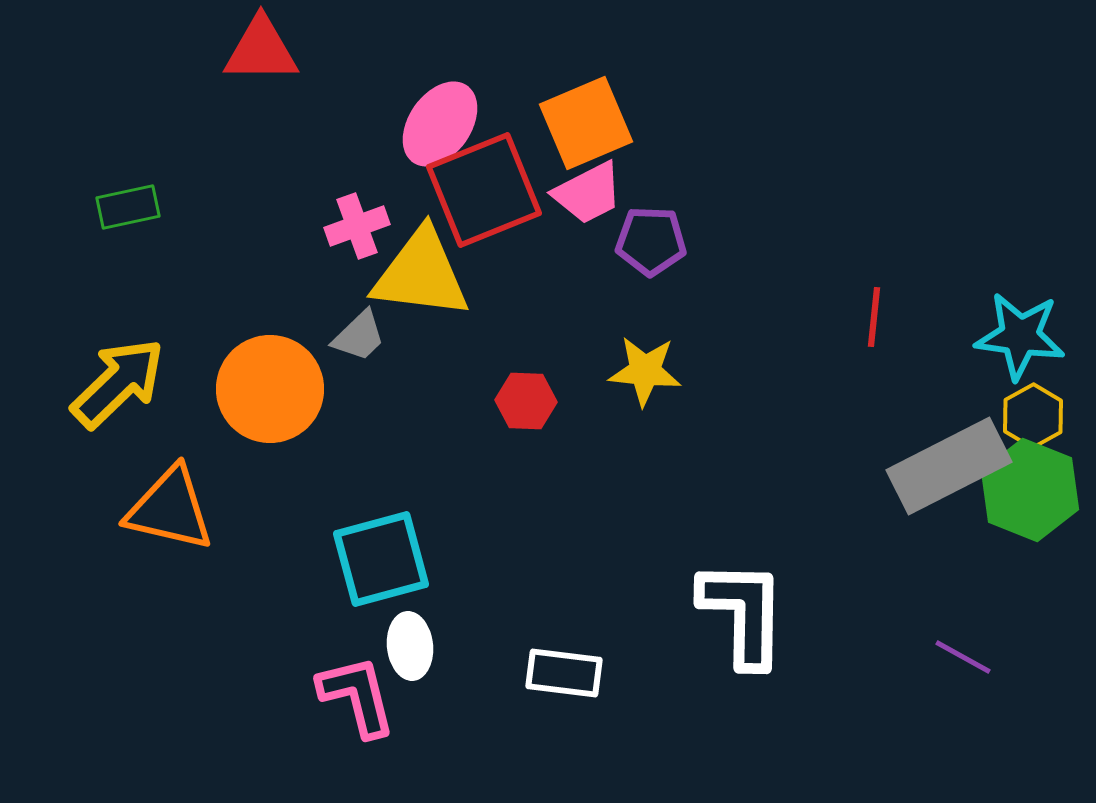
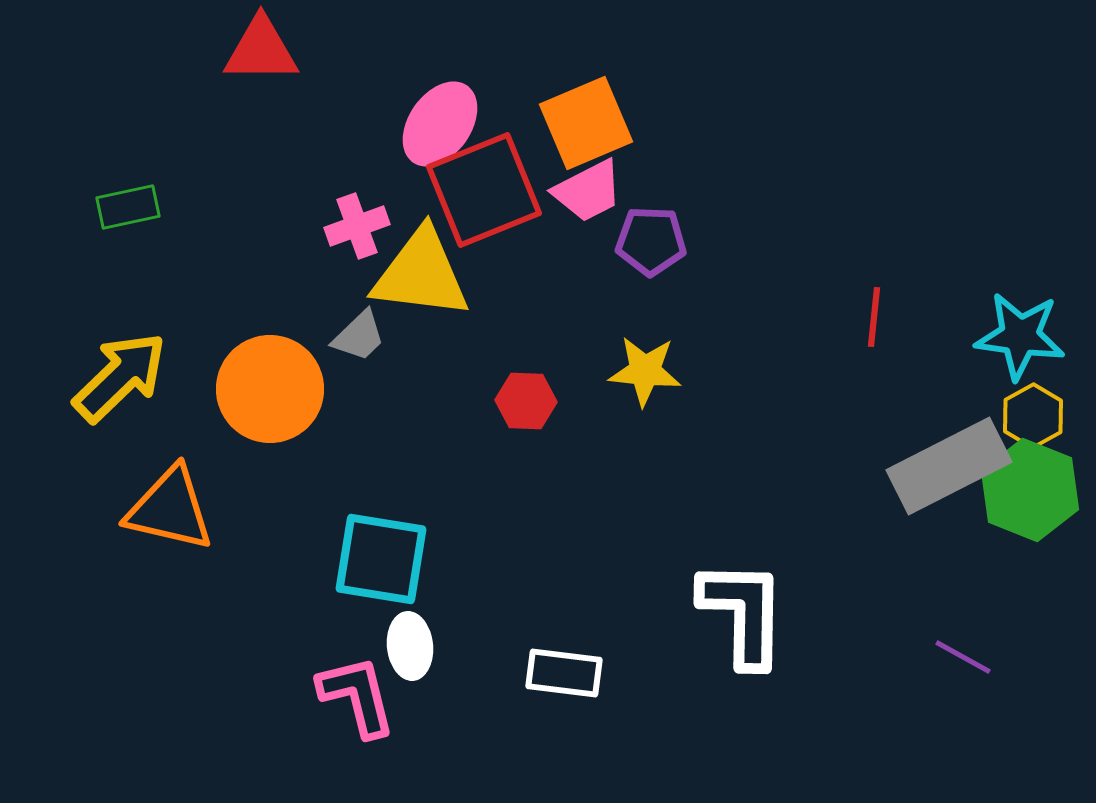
pink trapezoid: moved 2 px up
yellow arrow: moved 2 px right, 6 px up
cyan square: rotated 24 degrees clockwise
